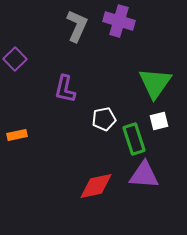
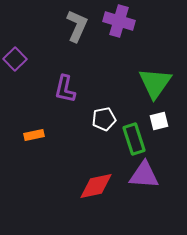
orange rectangle: moved 17 px right
